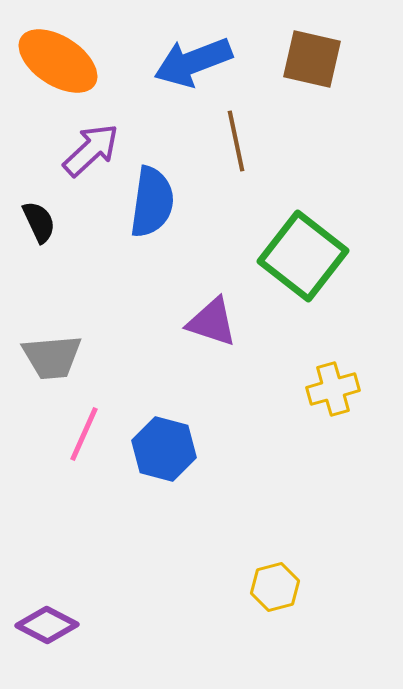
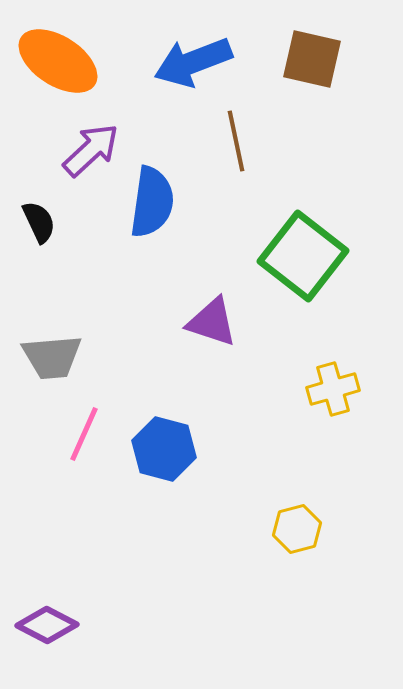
yellow hexagon: moved 22 px right, 58 px up
